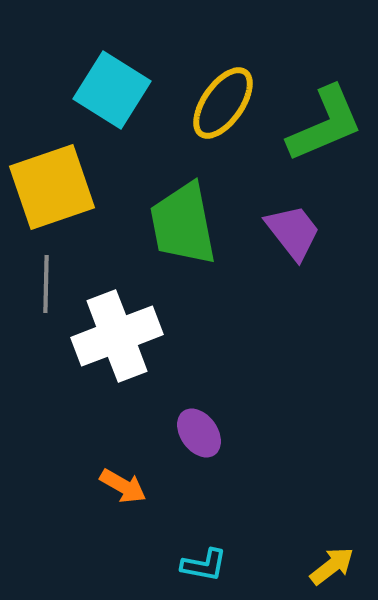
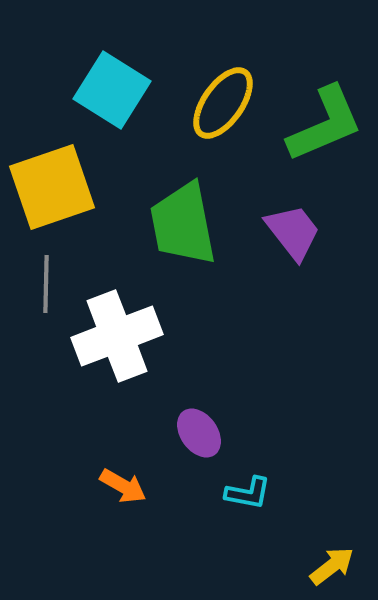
cyan L-shape: moved 44 px right, 72 px up
